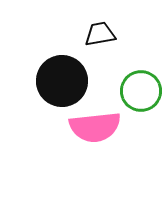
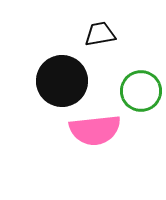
pink semicircle: moved 3 px down
